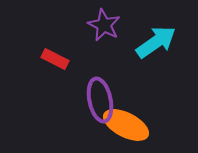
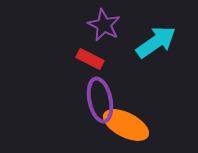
red rectangle: moved 35 px right
